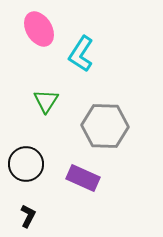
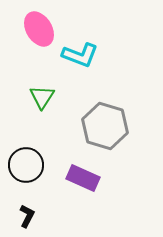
cyan L-shape: moved 1 px left, 1 px down; rotated 102 degrees counterclockwise
green triangle: moved 4 px left, 4 px up
gray hexagon: rotated 15 degrees clockwise
black circle: moved 1 px down
black L-shape: moved 1 px left
